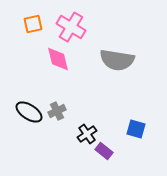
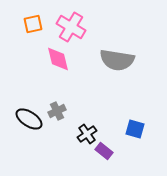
black ellipse: moved 7 px down
blue square: moved 1 px left
